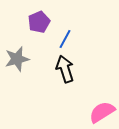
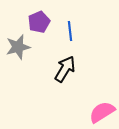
blue line: moved 5 px right, 8 px up; rotated 36 degrees counterclockwise
gray star: moved 1 px right, 12 px up
black arrow: rotated 48 degrees clockwise
